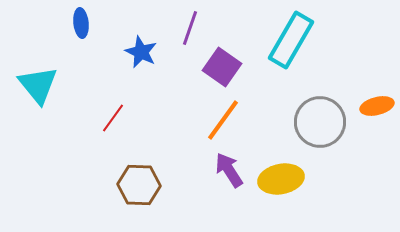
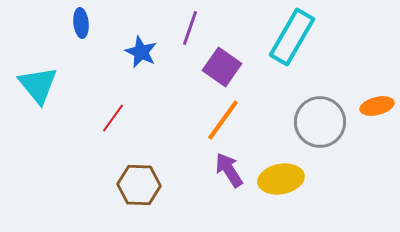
cyan rectangle: moved 1 px right, 3 px up
